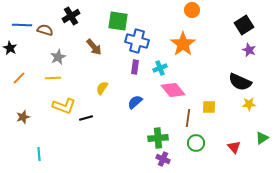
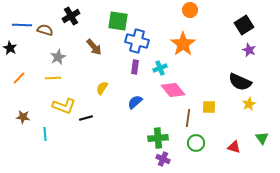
orange circle: moved 2 px left
yellow star: rotated 24 degrees counterclockwise
brown star: rotated 24 degrees clockwise
green triangle: rotated 32 degrees counterclockwise
red triangle: rotated 32 degrees counterclockwise
cyan line: moved 6 px right, 20 px up
